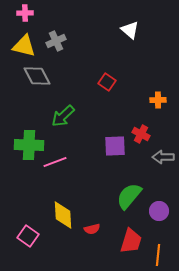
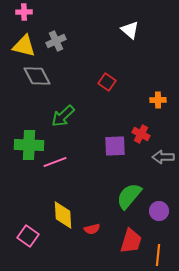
pink cross: moved 1 px left, 1 px up
